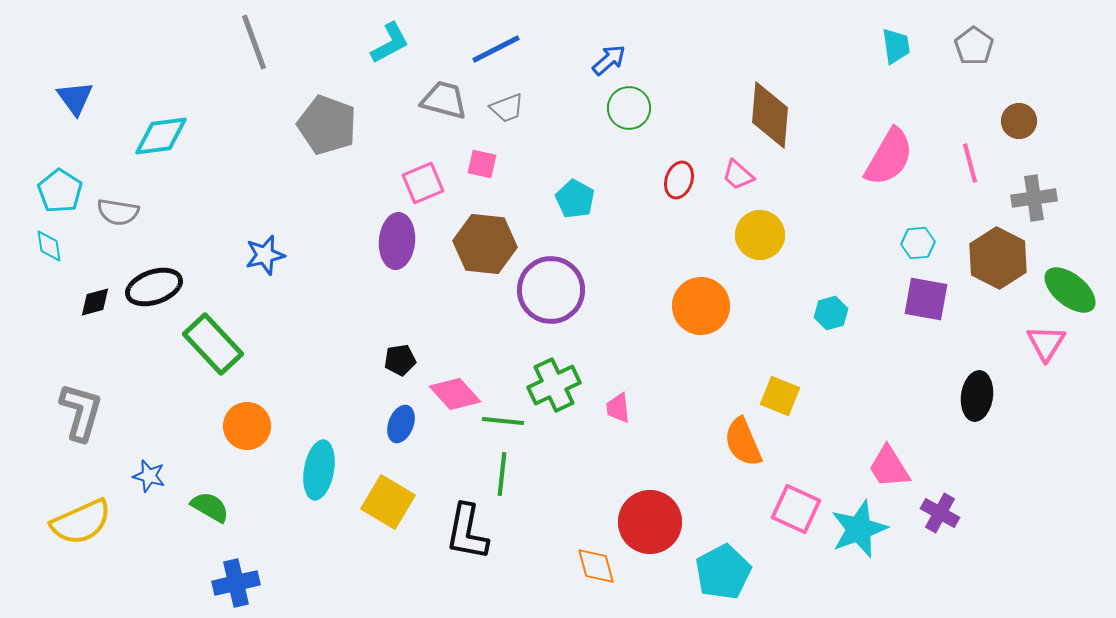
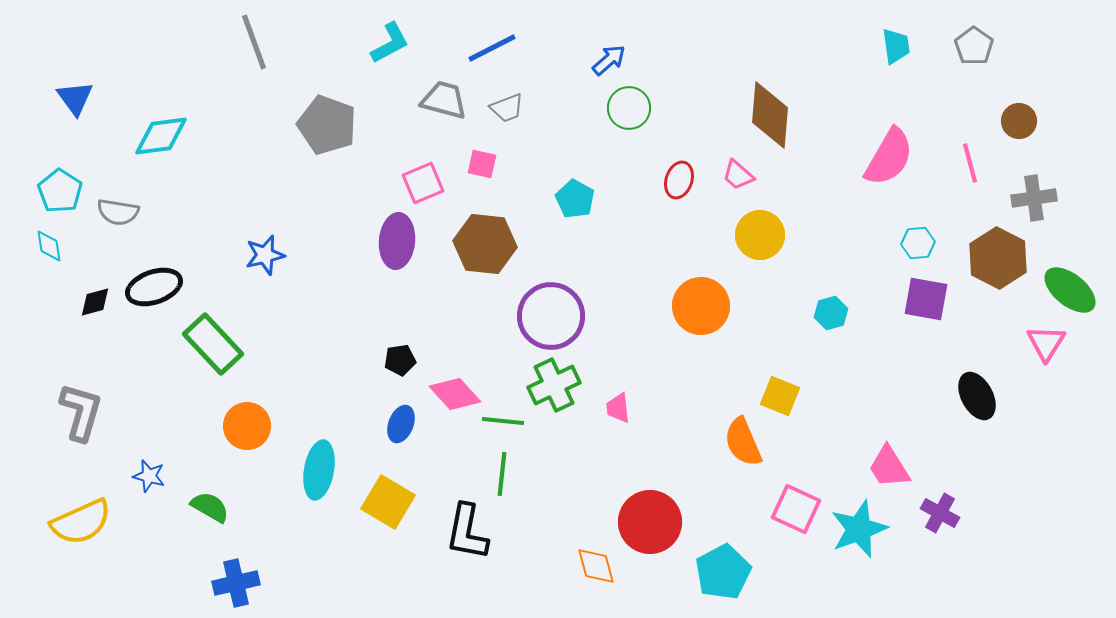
blue line at (496, 49): moved 4 px left, 1 px up
purple circle at (551, 290): moved 26 px down
black ellipse at (977, 396): rotated 36 degrees counterclockwise
